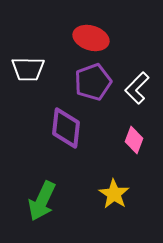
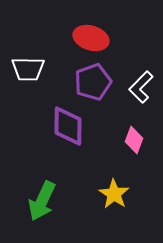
white L-shape: moved 4 px right, 1 px up
purple diamond: moved 2 px right, 2 px up; rotated 6 degrees counterclockwise
